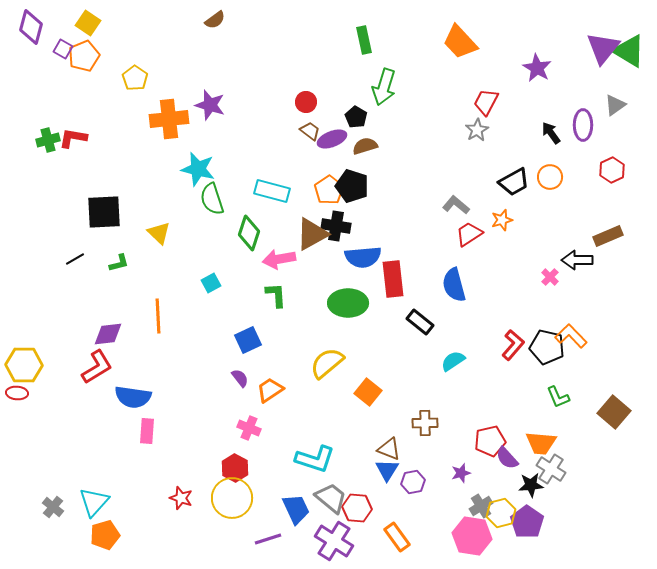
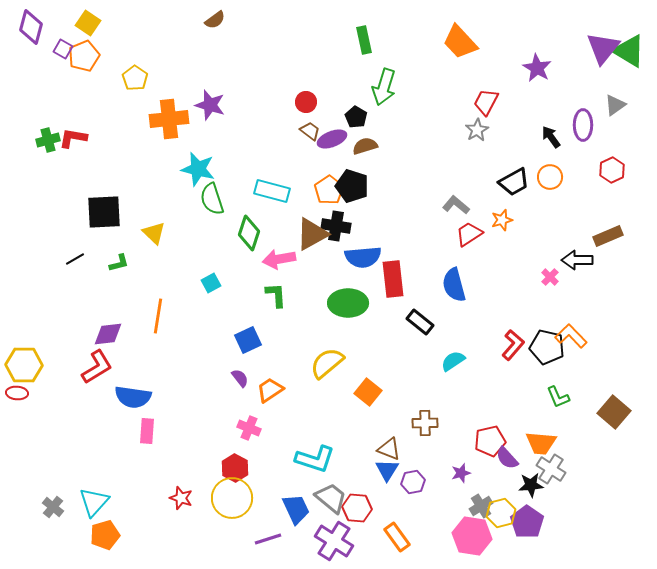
black arrow at (551, 133): moved 4 px down
yellow triangle at (159, 233): moved 5 px left
orange line at (158, 316): rotated 12 degrees clockwise
